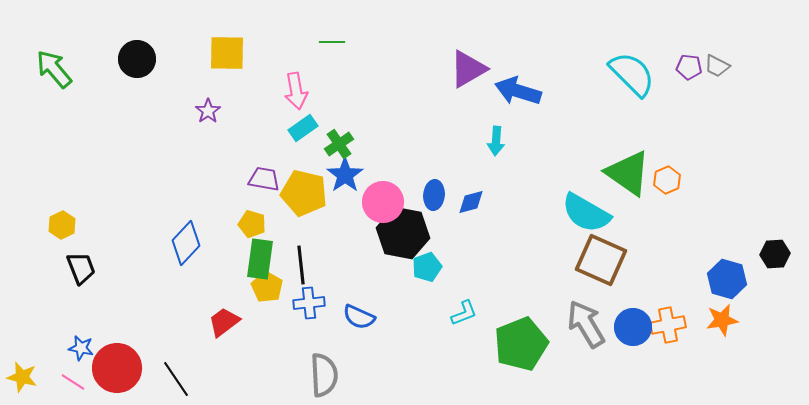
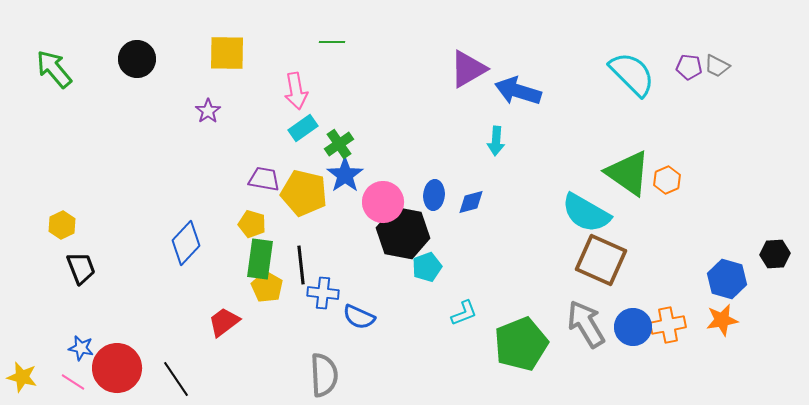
blue cross at (309, 303): moved 14 px right, 10 px up; rotated 12 degrees clockwise
